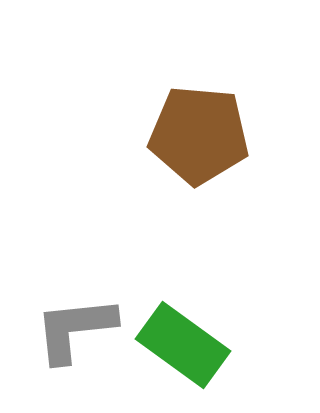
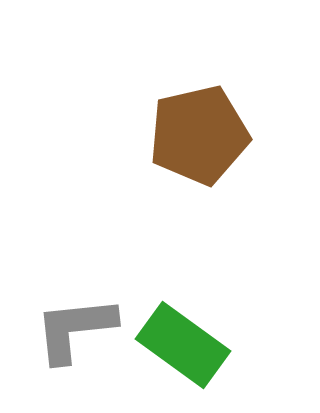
brown pentagon: rotated 18 degrees counterclockwise
